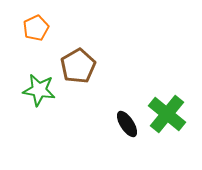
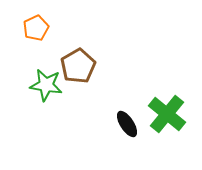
green star: moved 7 px right, 5 px up
